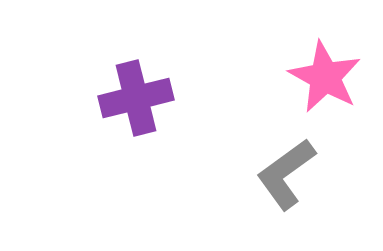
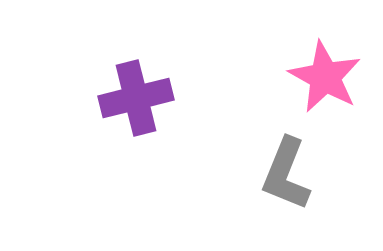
gray L-shape: rotated 32 degrees counterclockwise
